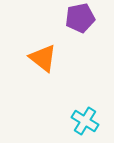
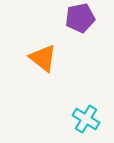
cyan cross: moved 1 px right, 2 px up
